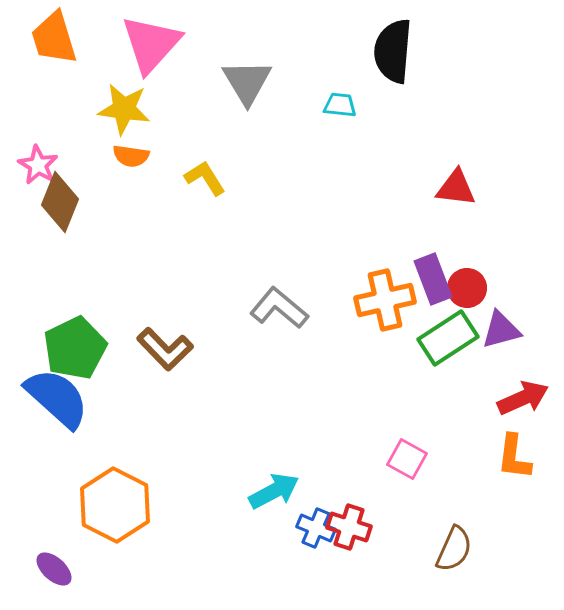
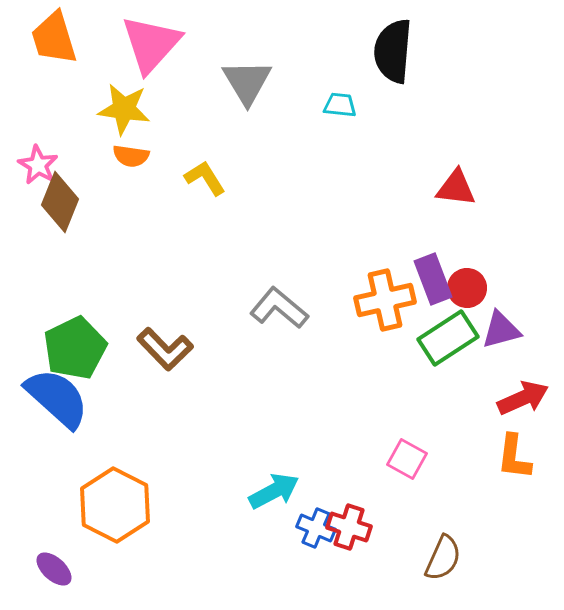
brown semicircle: moved 11 px left, 9 px down
